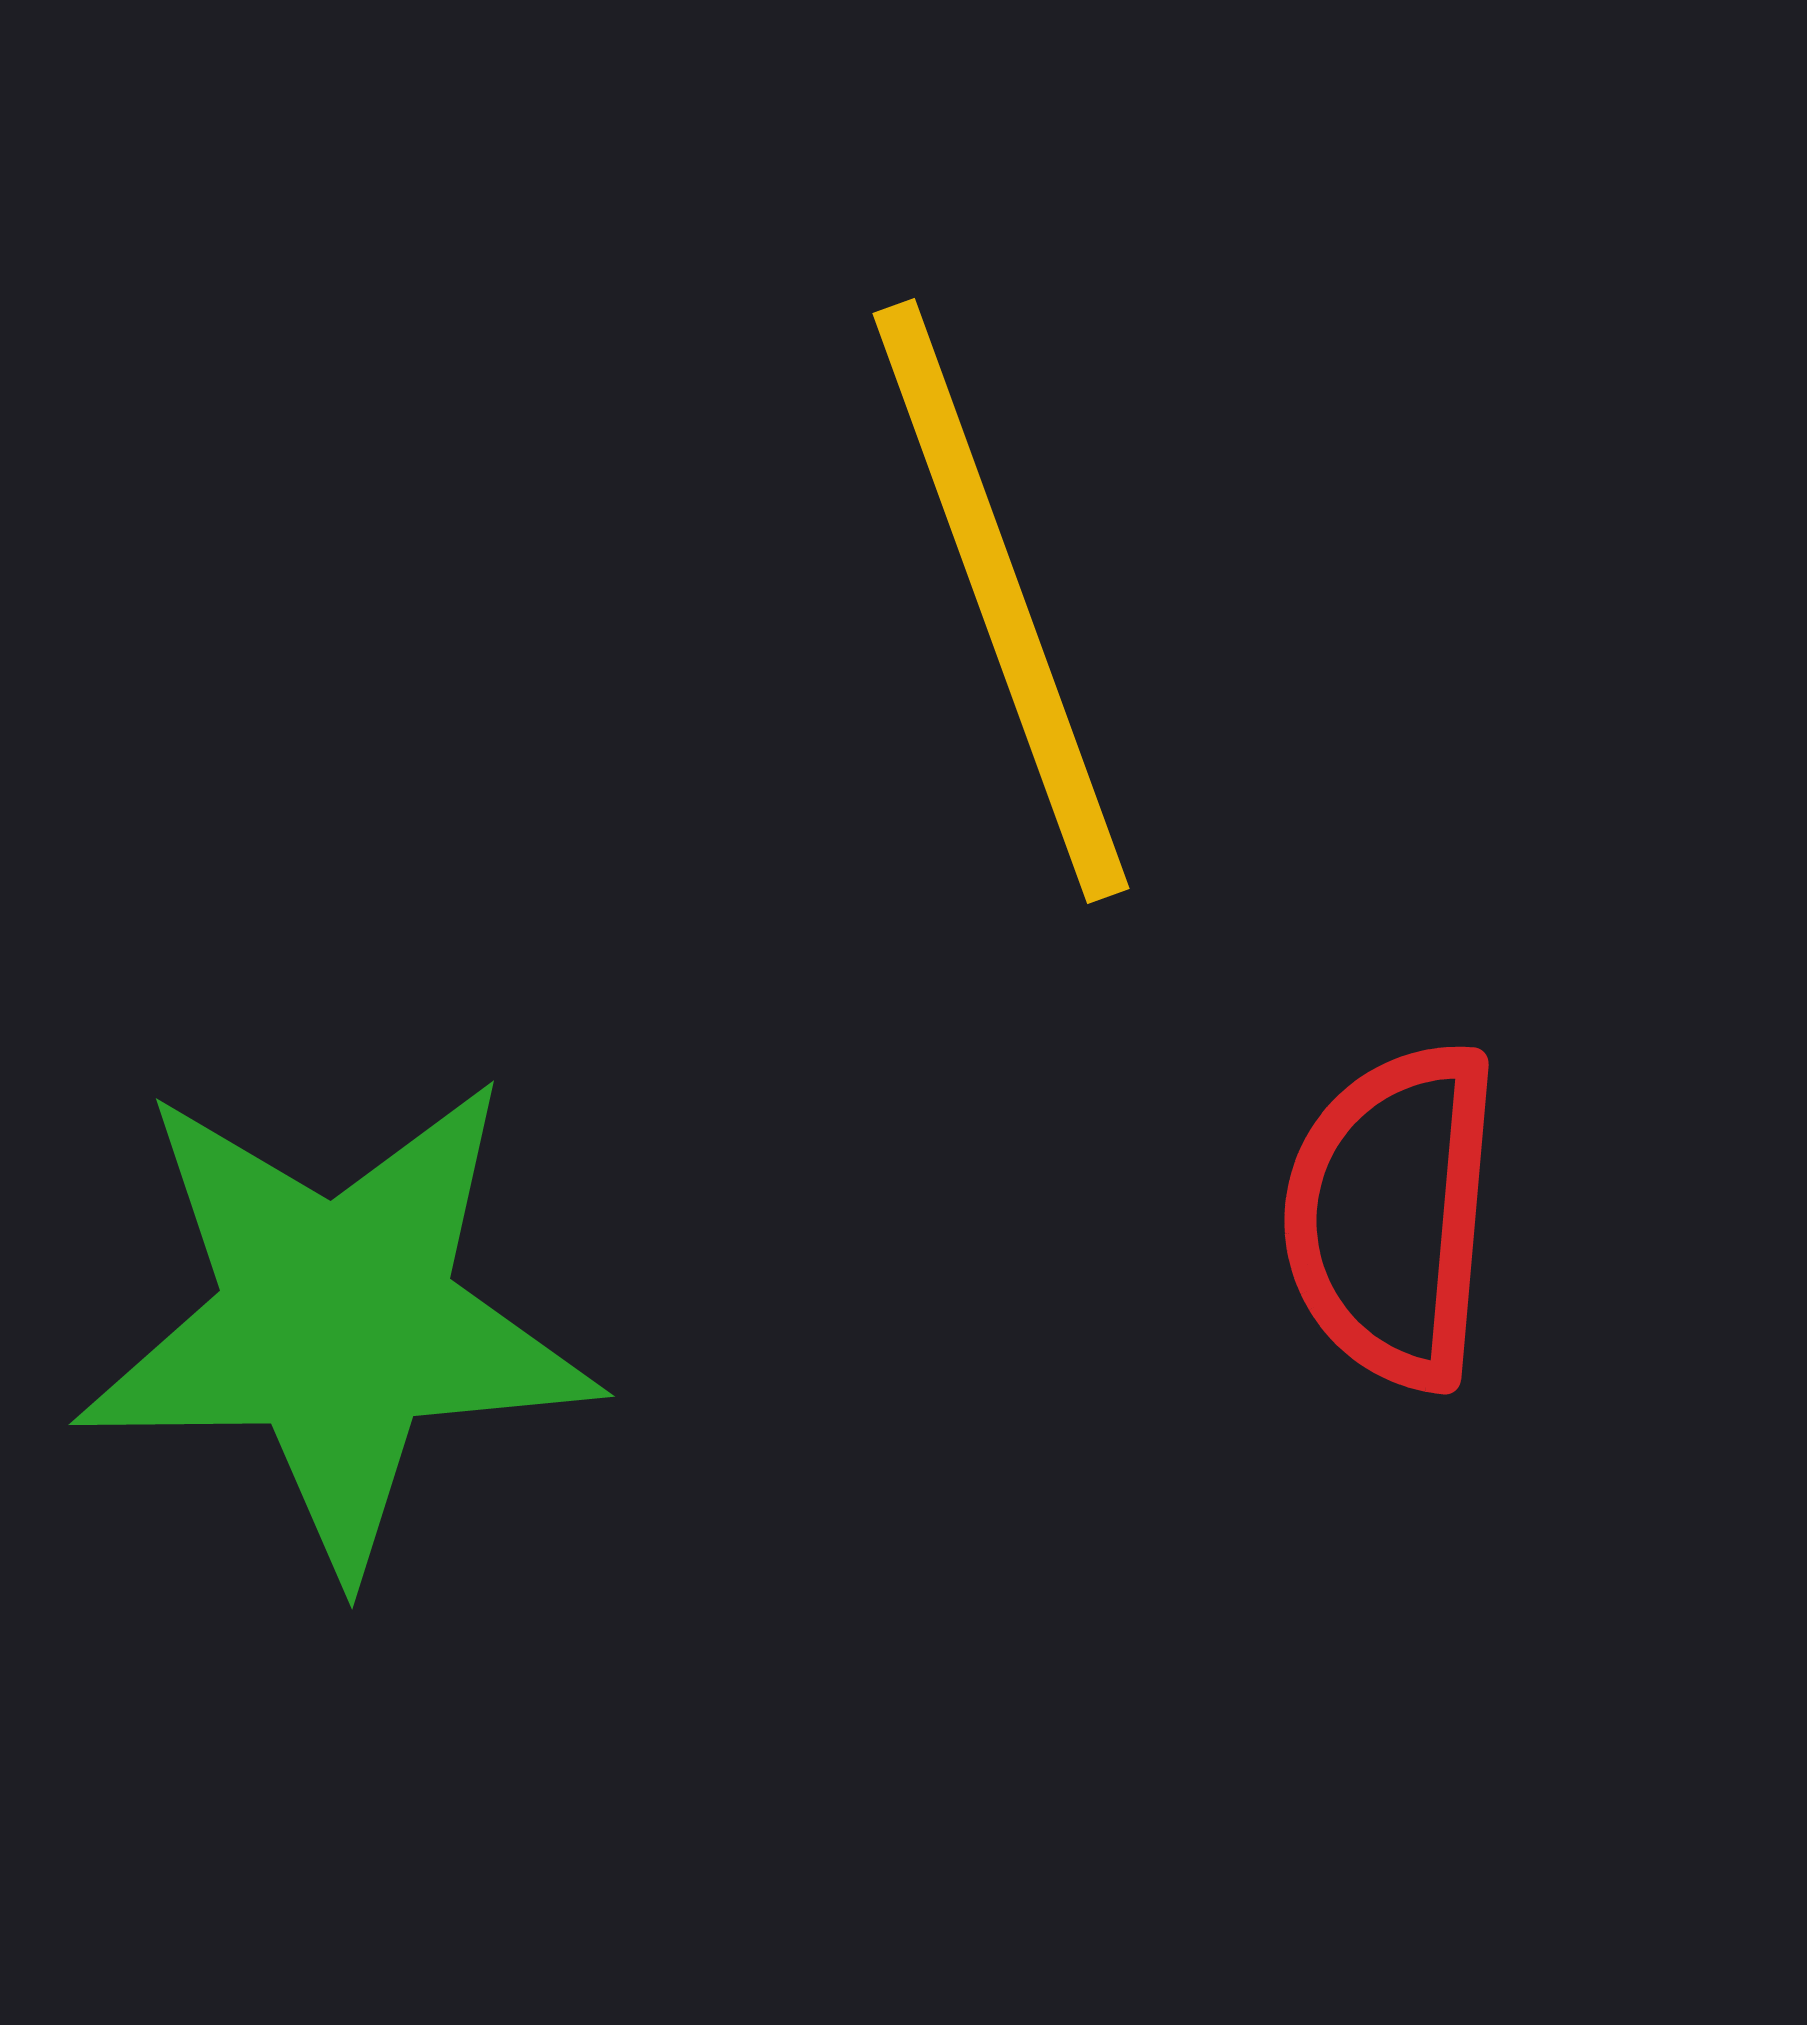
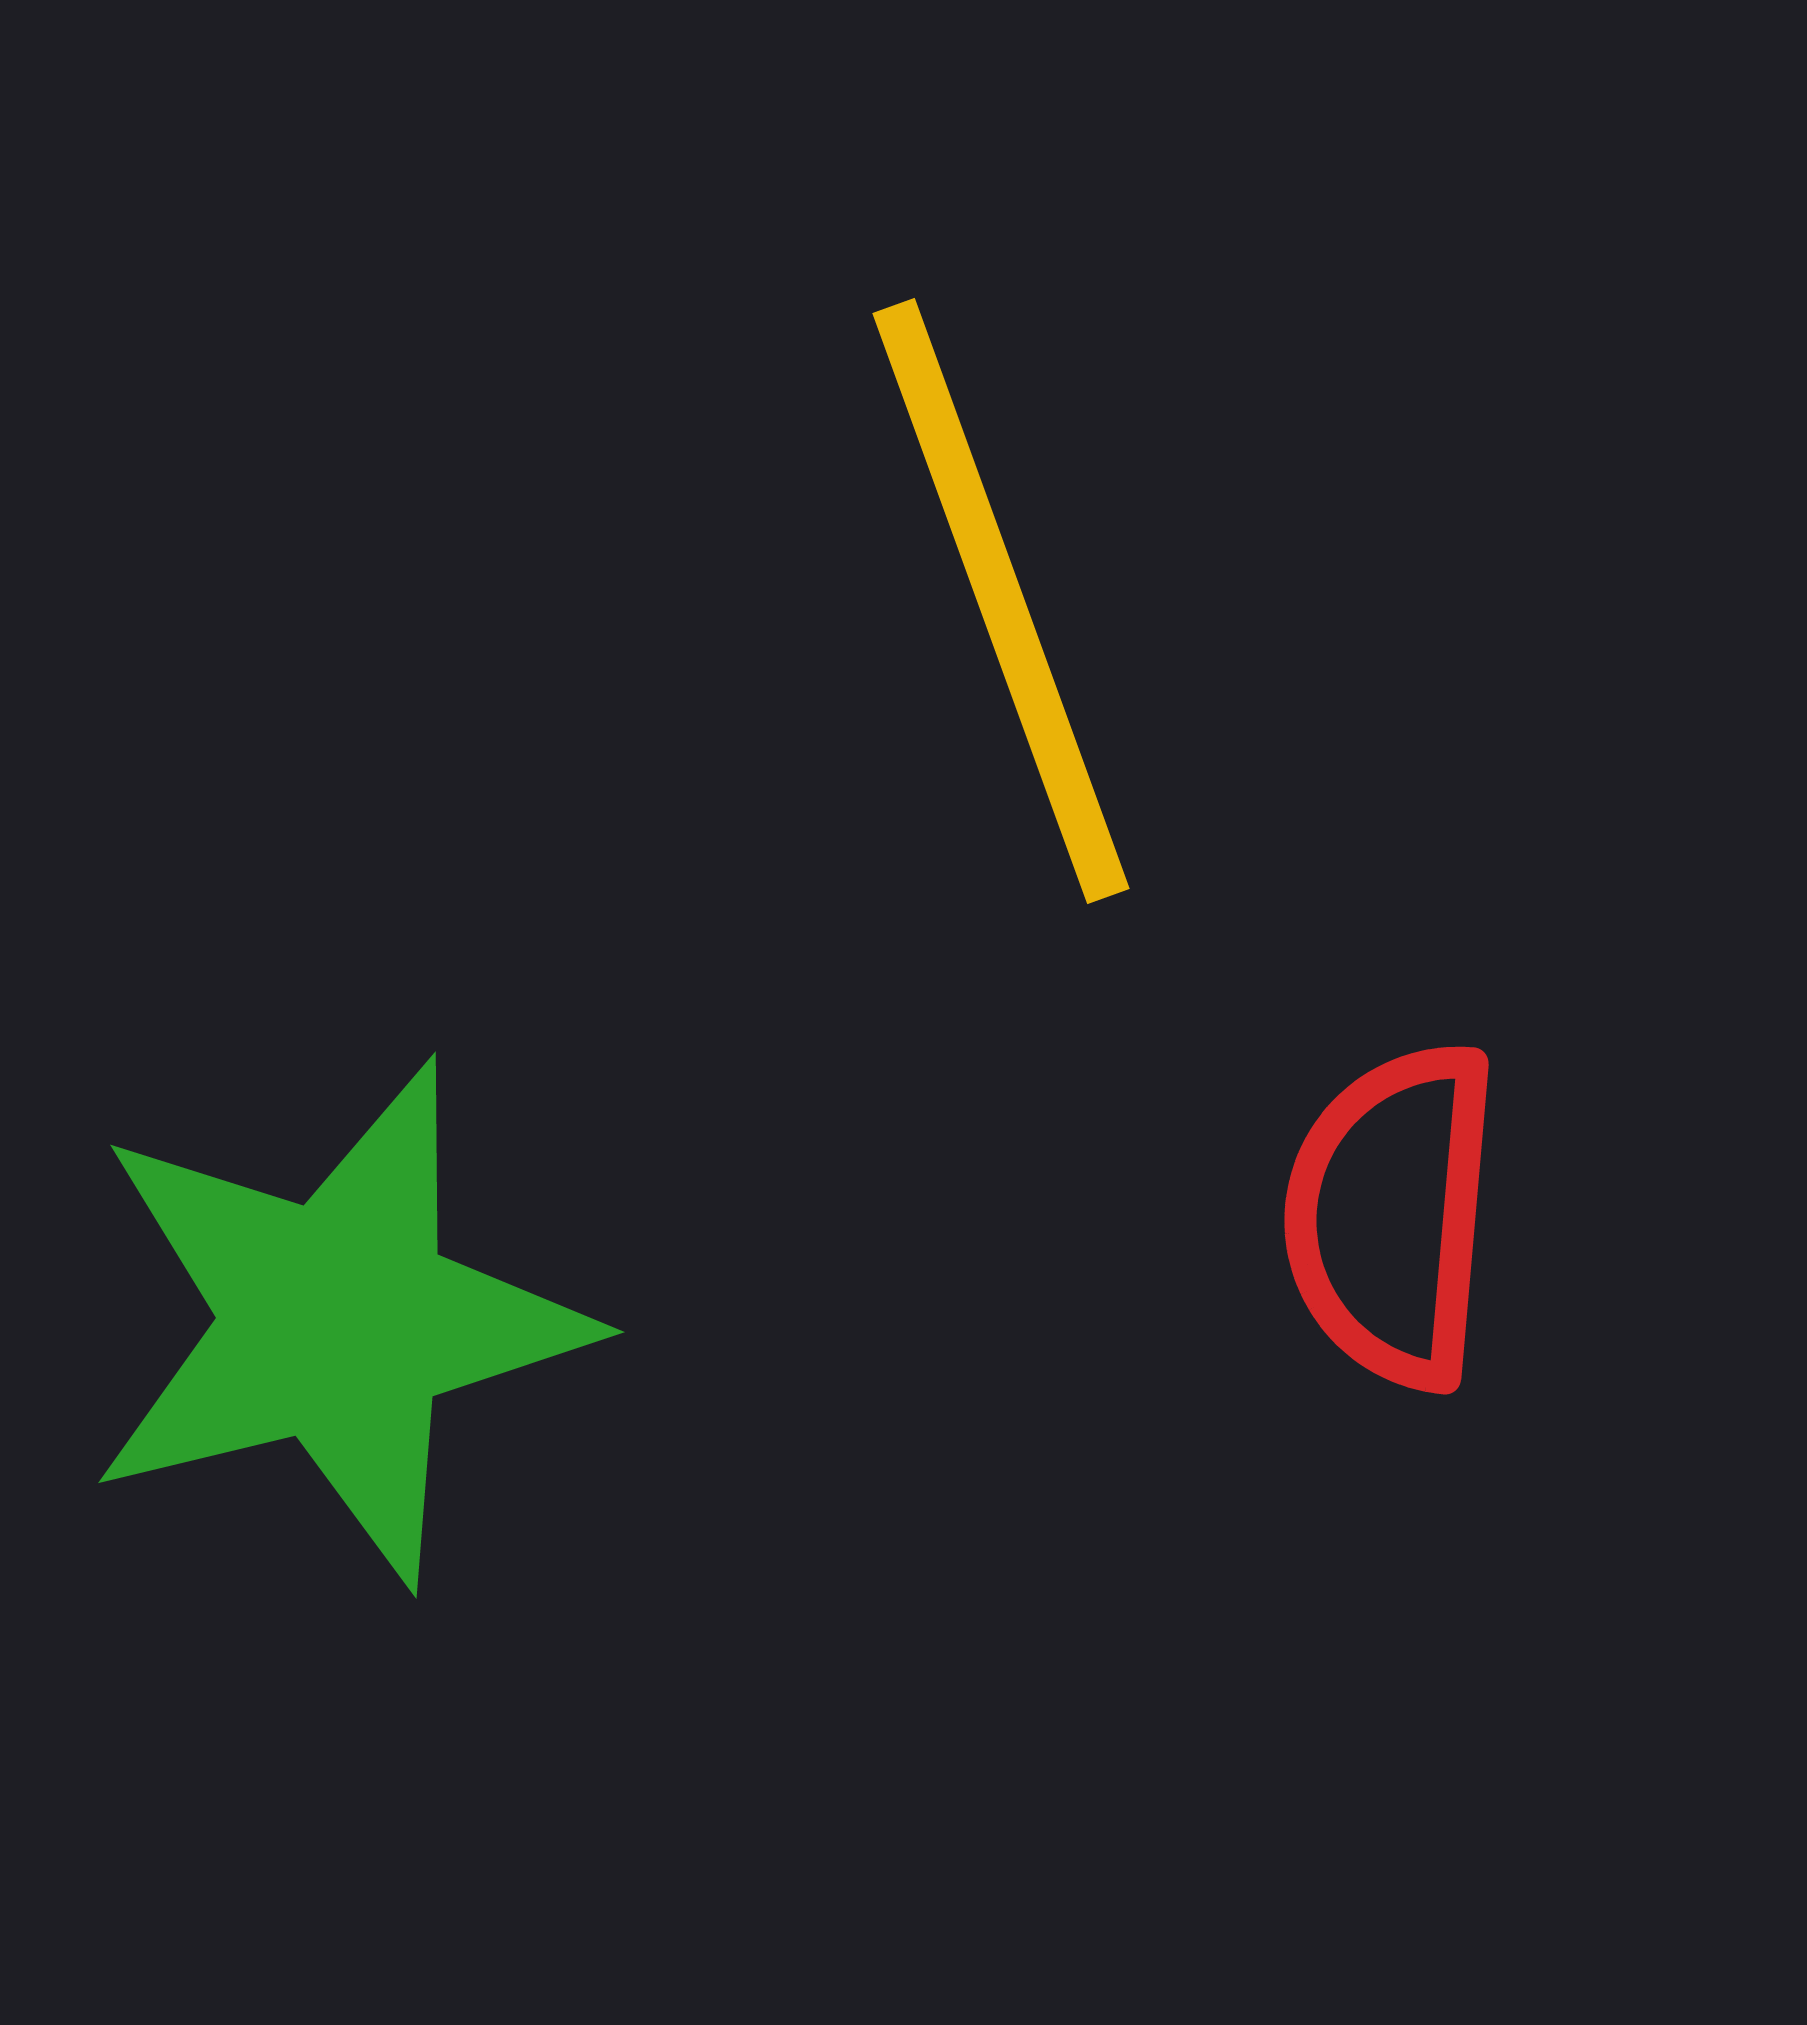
green star: rotated 13 degrees counterclockwise
